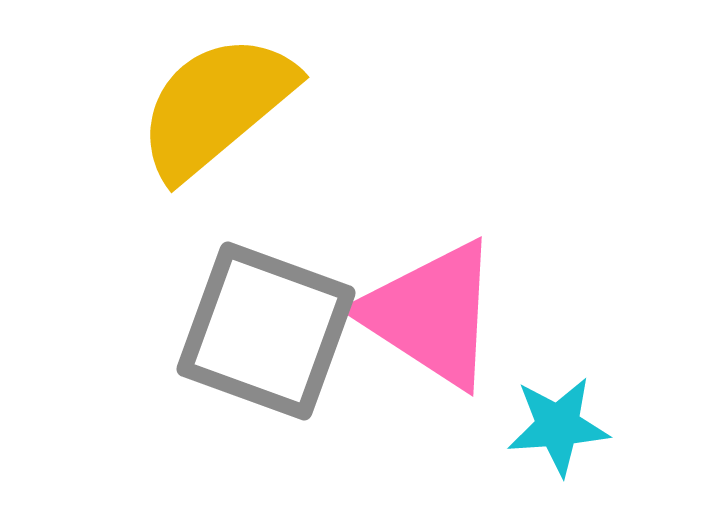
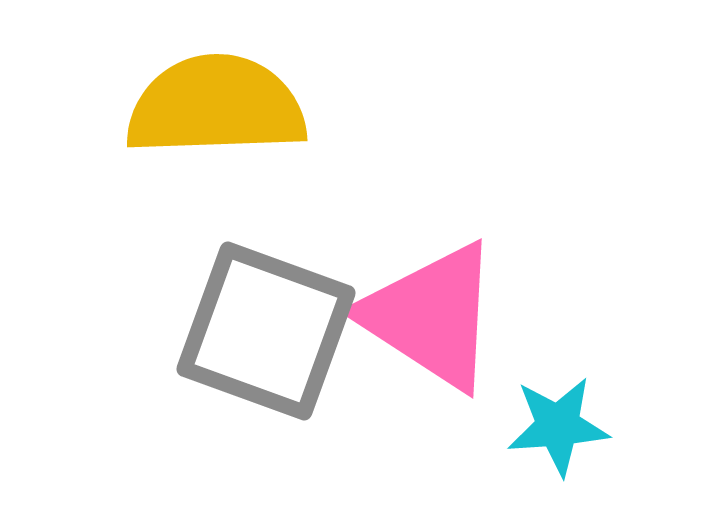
yellow semicircle: rotated 38 degrees clockwise
pink triangle: moved 2 px down
